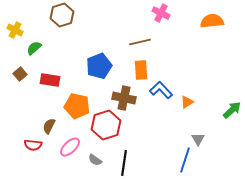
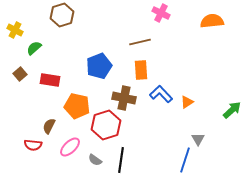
blue L-shape: moved 4 px down
black line: moved 3 px left, 3 px up
